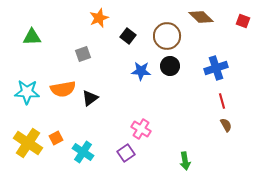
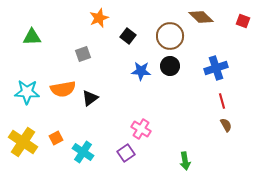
brown circle: moved 3 px right
yellow cross: moved 5 px left, 1 px up
